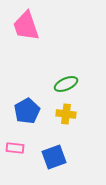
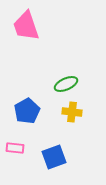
yellow cross: moved 6 px right, 2 px up
